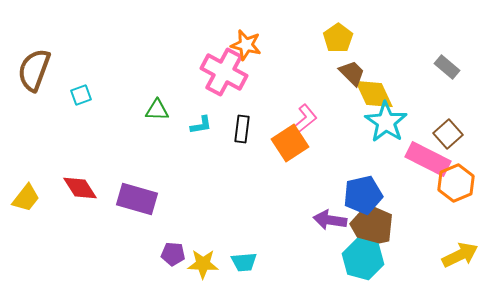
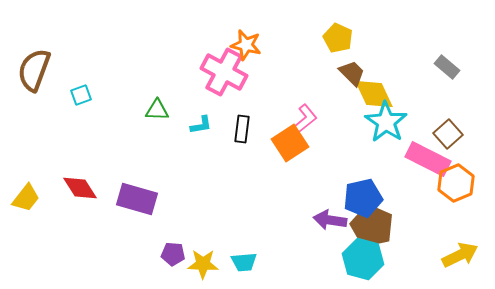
yellow pentagon: rotated 12 degrees counterclockwise
blue pentagon: moved 3 px down
